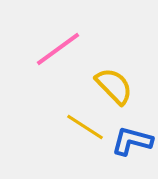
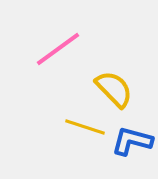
yellow semicircle: moved 3 px down
yellow line: rotated 15 degrees counterclockwise
